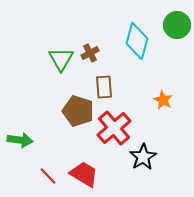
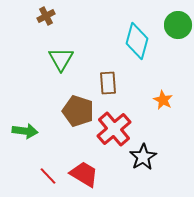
green circle: moved 1 px right
brown cross: moved 44 px left, 37 px up
brown rectangle: moved 4 px right, 4 px up
red cross: moved 1 px down
green arrow: moved 5 px right, 9 px up
